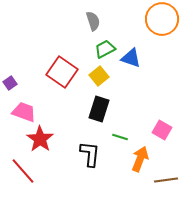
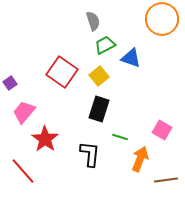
green trapezoid: moved 4 px up
pink trapezoid: rotated 70 degrees counterclockwise
red star: moved 5 px right
